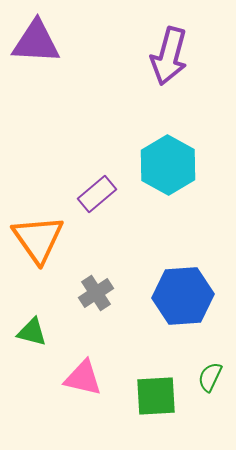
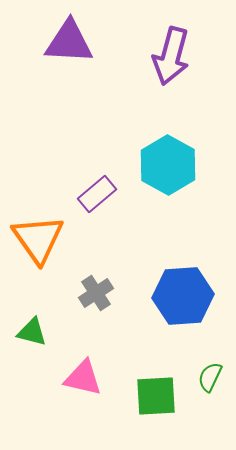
purple triangle: moved 33 px right
purple arrow: moved 2 px right
